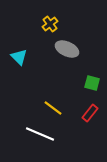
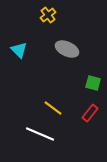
yellow cross: moved 2 px left, 9 px up
cyan triangle: moved 7 px up
green square: moved 1 px right
